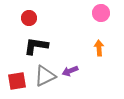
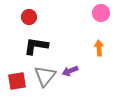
red circle: moved 1 px up
gray triangle: rotated 25 degrees counterclockwise
